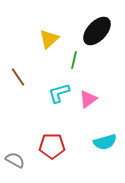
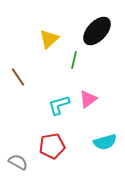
cyan L-shape: moved 12 px down
red pentagon: rotated 10 degrees counterclockwise
gray semicircle: moved 3 px right, 2 px down
